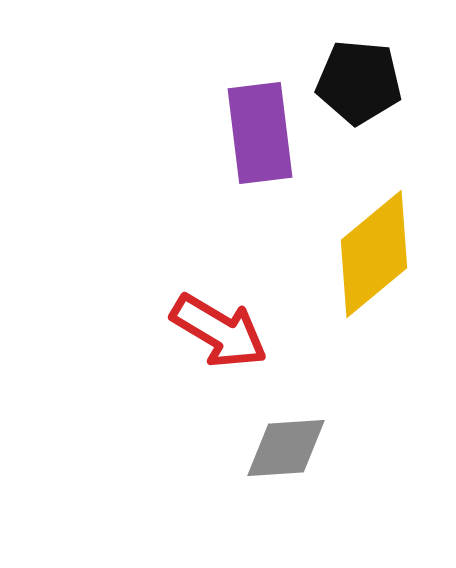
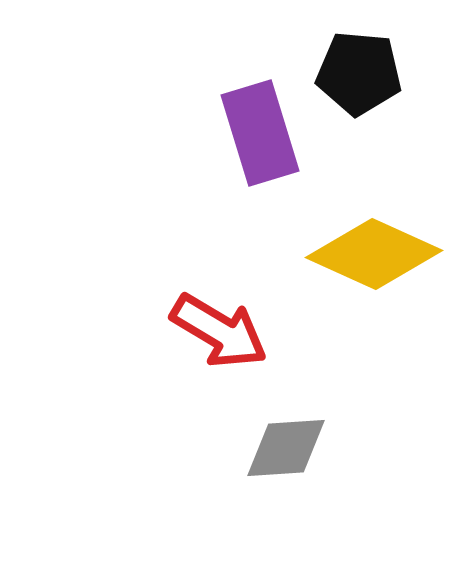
black pentagon: moved 9 px up
purple rectangle: rotated 10 degrees counterclockwise
yellow diamond: rotated 64 degrees clockwise
